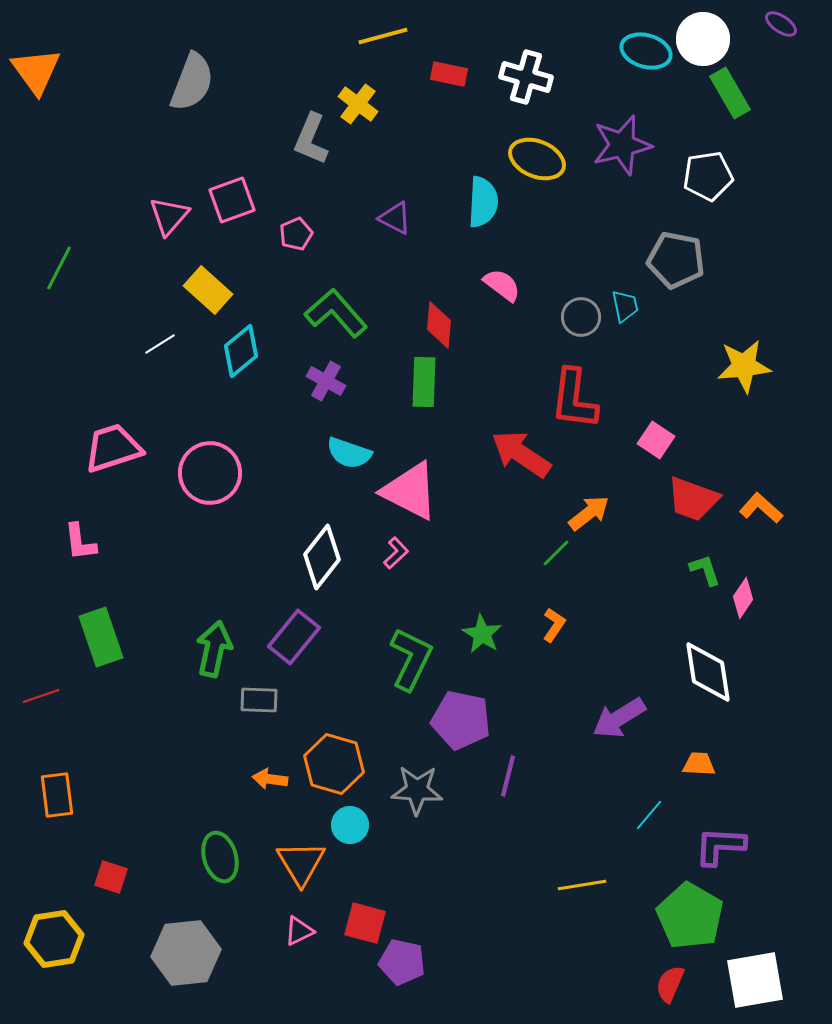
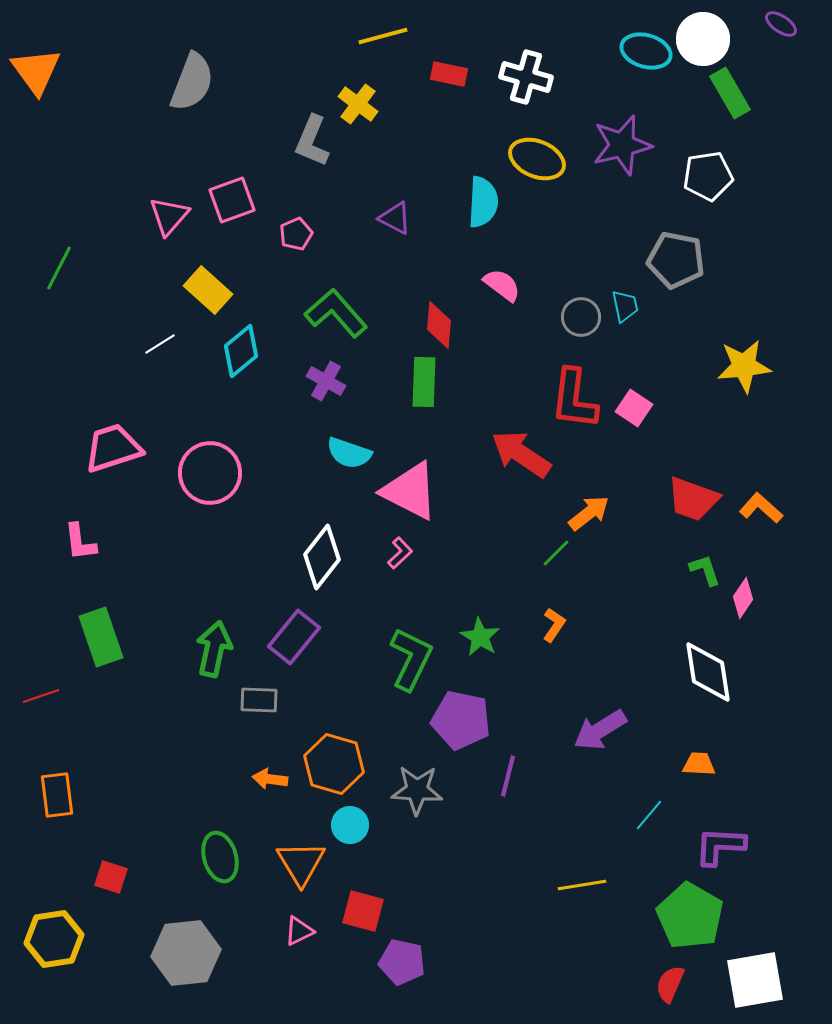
gray L-shape at (311, 139): moved 1 px right, 2 px down
pink square at (656, 440): moved 22 px left, 32 px up
pink L-shape at (396, 553): moved 4 px right
green star at (482, 634): moved 2 px left, 3 px down
purple arrow at (619, 718): moved 19 px left, 12 px down
red square at (365, 923): moved 2 px left, 12 px up
